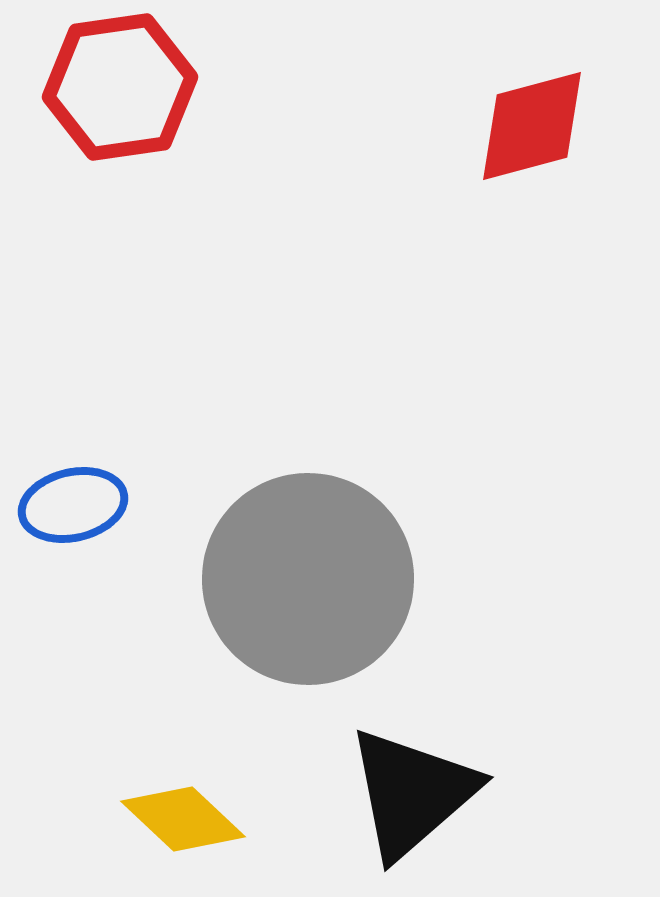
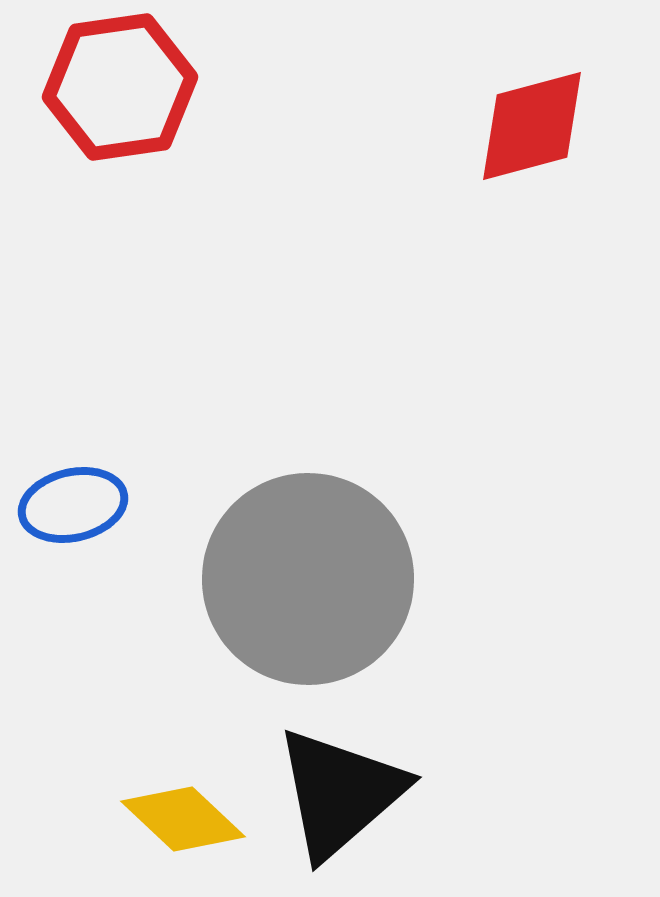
black triangle: moved 72 px left
